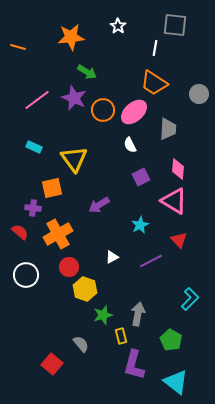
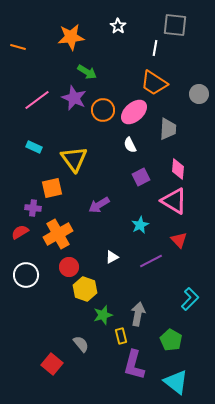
red semicircle: rotated 72 degrees counterclockwise
